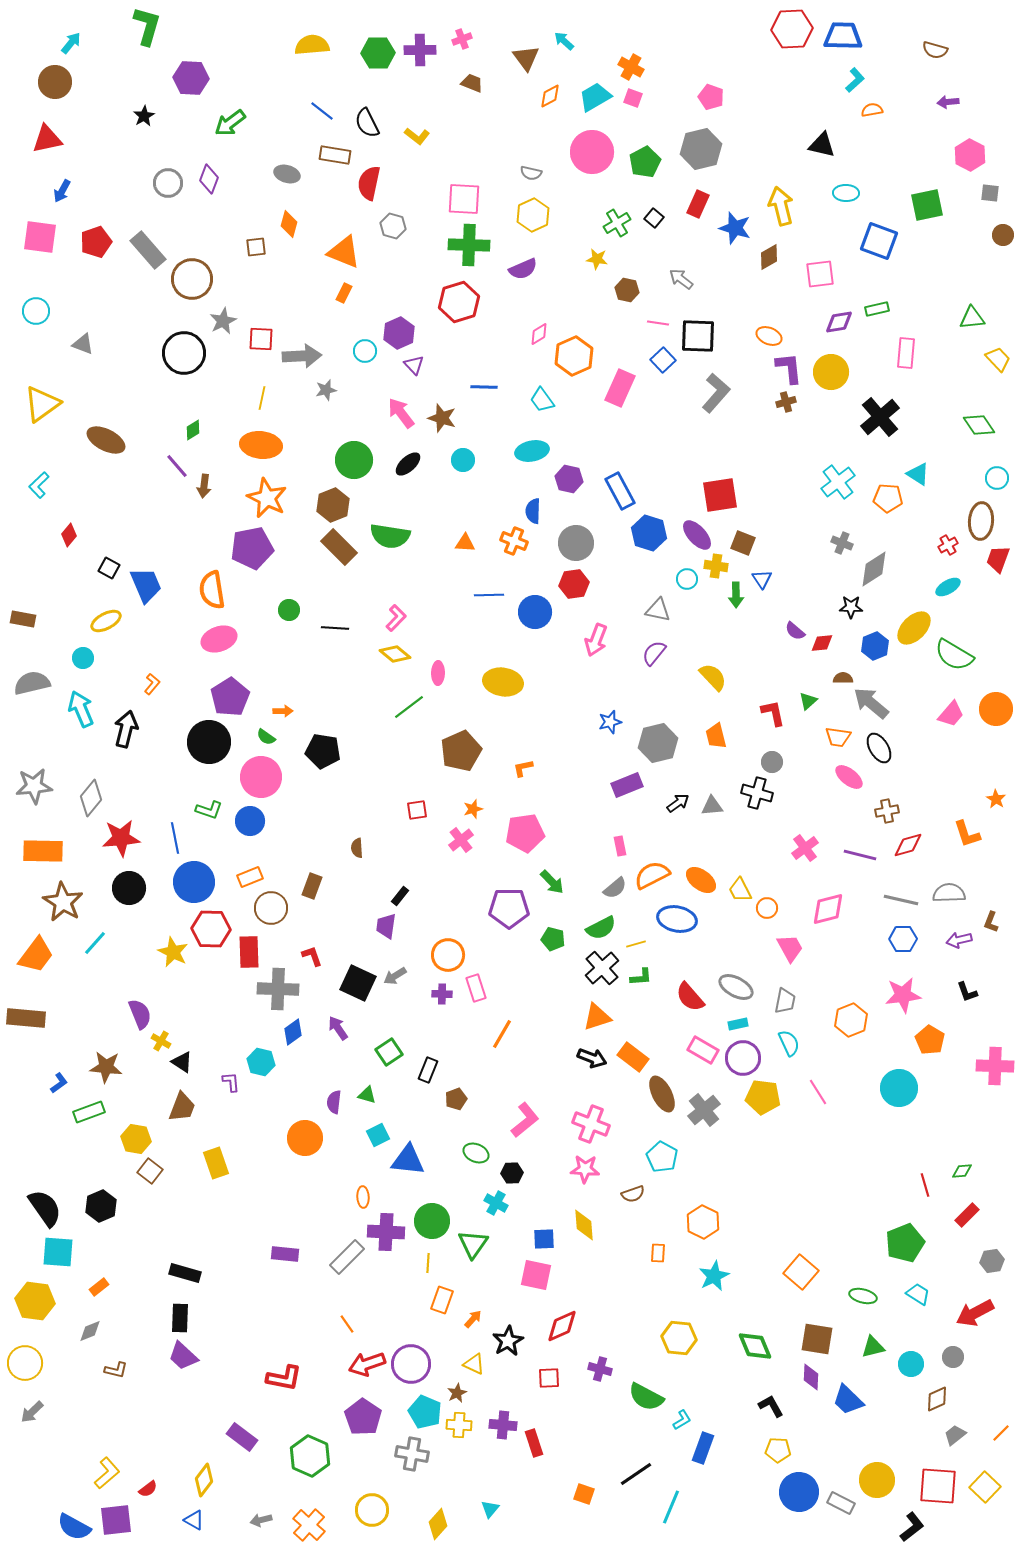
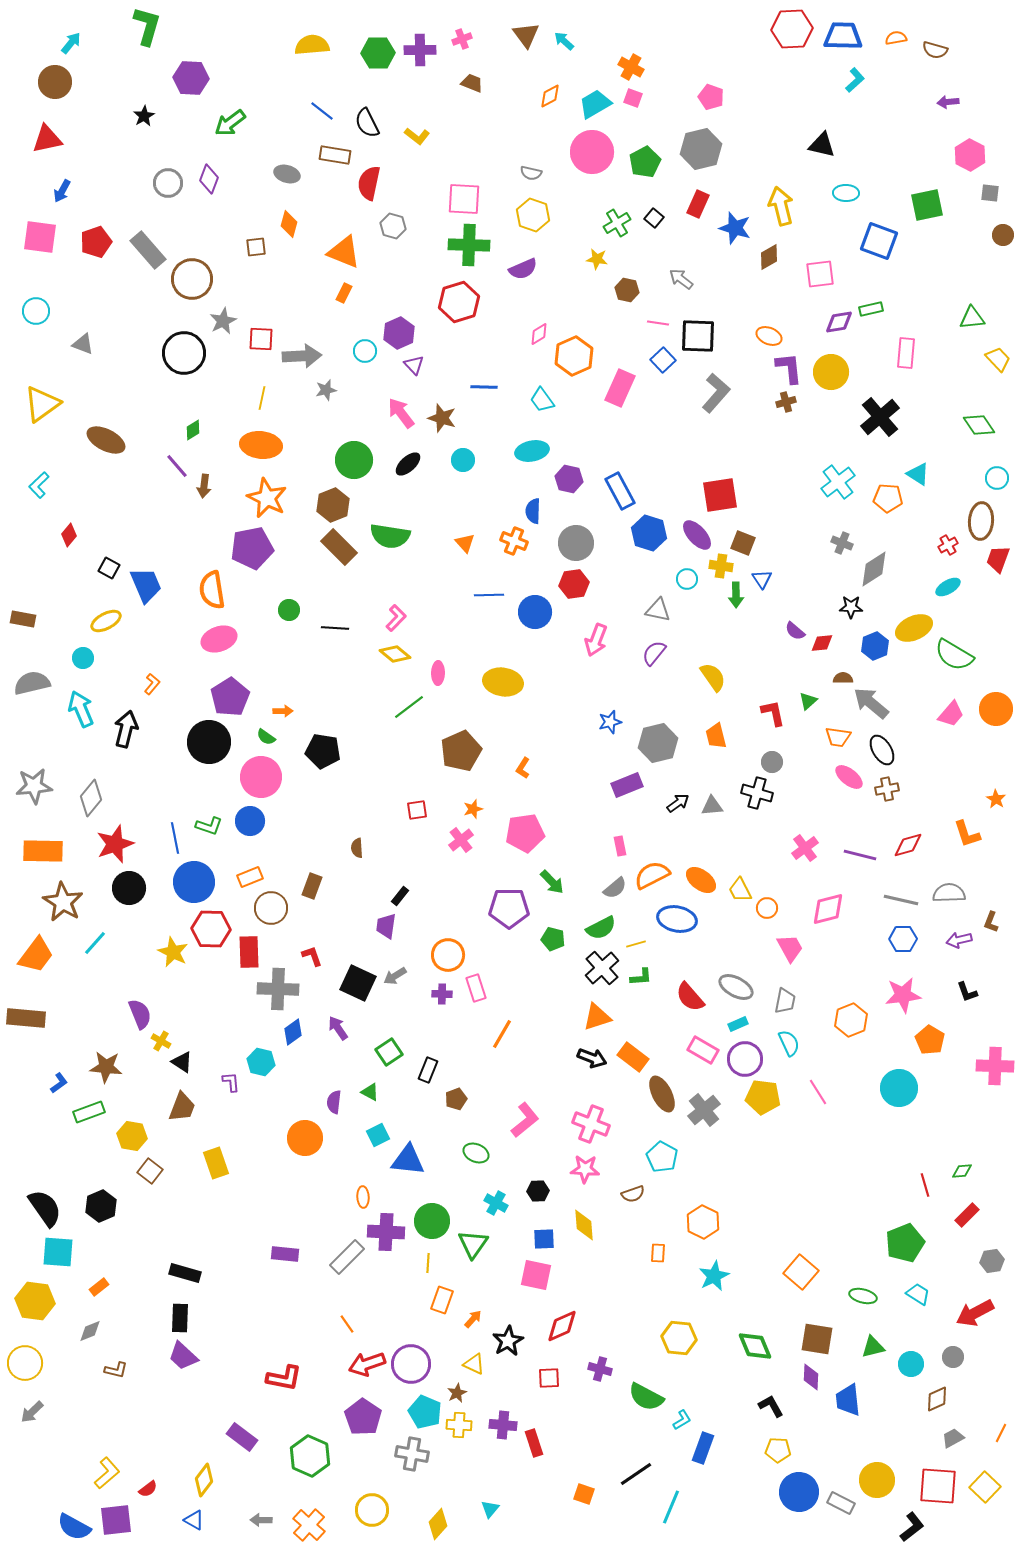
brown triangle at (526, 58): moved 23 px up
cyan trapezoid at (595, 97): moved 7 px down
orange semicircle at (872, 110): moved 24 px right, 72 px up
yellow hexagon at (533, 215): rotated 16 degrees counterclockwise
green rectangle at (877, 309): moved 6 px left
orange triangle at (465, 543): rotated 45 degrees clockwise
yellow cross at (716, 566): moved 5 px right
yellow ellipse at (914, 628): rotated 21 degrees clockwise
yellow semicircle at (713, 677): rotated 8 degrees clockwise
black ellipse at (879, 748): moved 3 px right, 2 px down
orange L-shape at (523, 768): rotated 45 degrees counterclockwise
green L-shape at (209, 810): moved 16 px down
brown cross at (887, 811): moved 22 px up
red star at (121, 838): moved 6 px left, 6 px down; rotated 15 degrees counterclockwise
cyan rectangle at (738, 1024): rotated 12 degrees counterclockwise
purple circle at (743, 1058): moved 2 px right, 1 px down
green triangle at (367, 1095): moved 3 px right, 3 px up; rotated 12 degrees clockwise
yellow hexagon at (136, 1139): moved 4 px left, 3 px up
black hexagon at (512, 1173): moved 26 px right, 18 px down
blue trapezoid at (848, 1400): rotated 40 degrees clockwise
orange line at (1001, 1433): rotated 18 degrees counterclockwise
gray trapezoid at (955, 1435): moved 2 px left, 3 px down; rotated 10 degrees clockwise
gray arrow at (261, 1520): rotated 15 degrees clockwise
